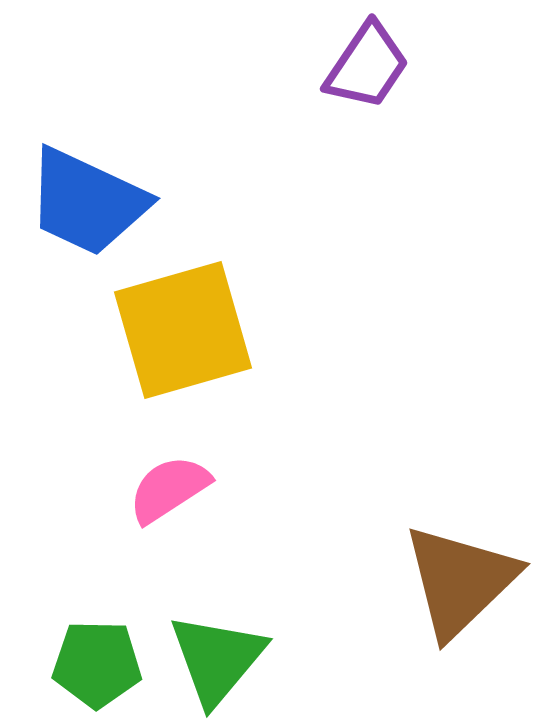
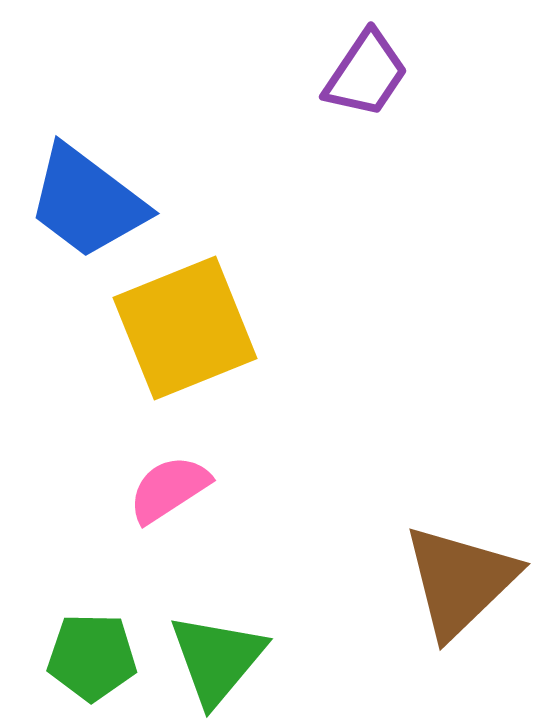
purple trapezoid: moved 1 px left, 8 px down
blue trapezoid: rotated 12 degrees clockwise
yellow square: moved 2 px right, 2 px up; rotated 6 degrees counterclockwise
green pentagon: moved 5 px left, 7 px up
